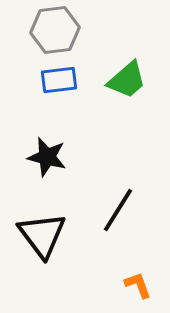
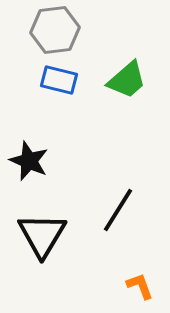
blue rectangle: rotated 21 degrees clockwise
black star: moved 18 px left, 4 px down; rotated 9 degrees clockwise
black triangle: rotated 8 degrees clockwise
orange L-shape: moved 2 px right, 1 px down
